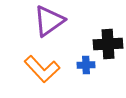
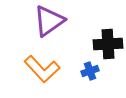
blue cross: moved 4 px right, 6 px down; rotated 18 degrees counterclockwise
